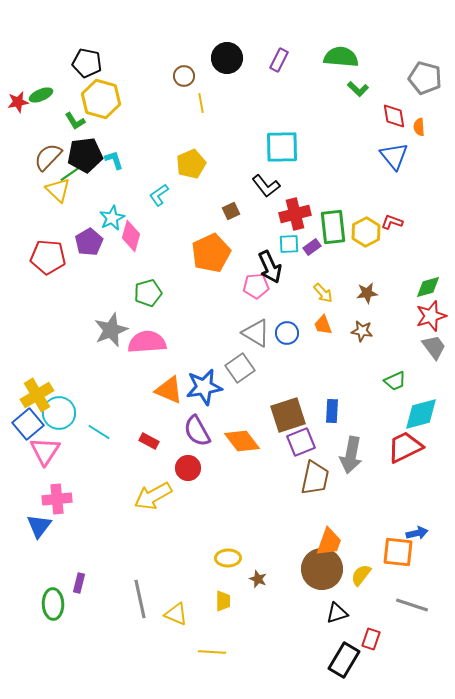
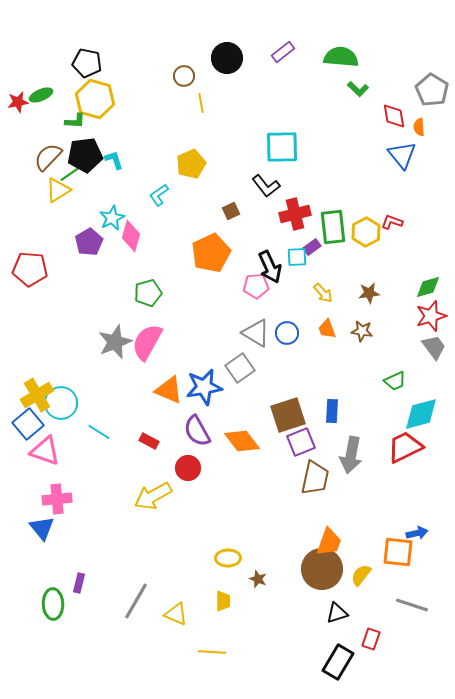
purple rectangle at (279, 60): moved 4 px right, 8 px up; rotated 25 degrees clockwise
gray pentagon at (425, 78): moved 7 px right, 12 px down; rotated 16 degrees clockwise
yellow hexagon at (101, 99): moved 6 px left
green L-shape at (75, 121): rotated 55 degrees counterclockwise
blue triangle at (394, 156): moved 8 px right, 1 px up
yellow triangle at (58, 190): rotated 44 degrees clockwise
cyan square at (289, 244): moved 8 px right, 13 px down
red pentagon at (48, 257): moved 18 px left, 12 px down
brown star at (367, 293): moved 2 px right
orange trapezoid at (323, 325): moved 4 px right, 4 px down
gray star at (111, 330): moved 4 px right, 12 px down
pink semicircle at (147, 342): rotated 57 degrees counterclockwise
cyan circle at (59, 413): moved 2 px right, 10 px up
pink triangle at (45, 451): rotated 44 degrees counterclockwise
blue triangle at (39, 526): moved 3 px right, 2 px down; rotated 16 degrees counterclockwise
gray line at (140, 599): moved 4 px left, 2 px down; rotated 42 degrees clockwise
black rectangle at (344, 660): moved 6 px left, 2 px down
